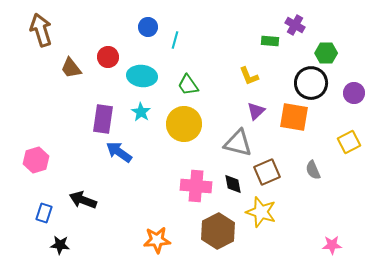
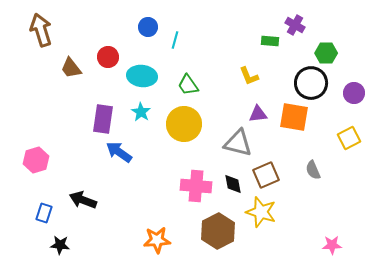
purple triangle: moved 2 px right, 3 px down; rotated 36 degrees clockwise
yellow square: moved 4 px up
brown square: moved 1 px left, 3 px down
